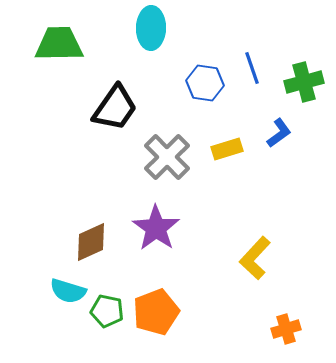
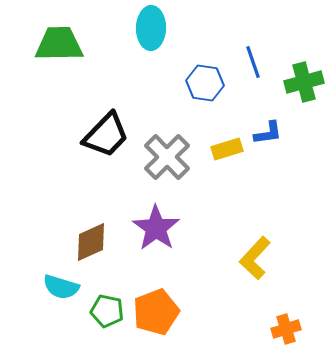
blue line: moved 1 px right, 6 px up
black trapezoid: moved 9 px left, 27 px down; rotated 9 degrees clockwise
blue L-shape: moved 11 px left; rotated 28 degrees clockwise
cyan semicircle: moved 7 px left, 4 px up
